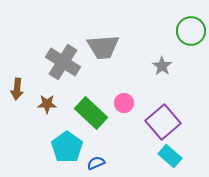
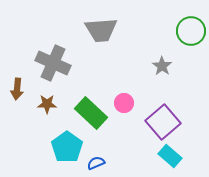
gray trapezoid: moved 2 px left, 17 px up
gray cross: moved 10 px left, 1 px down; rotated 8 degrees counterclockwise
